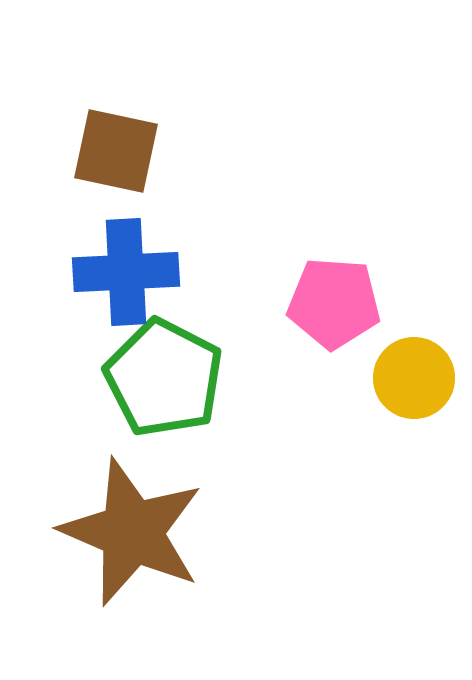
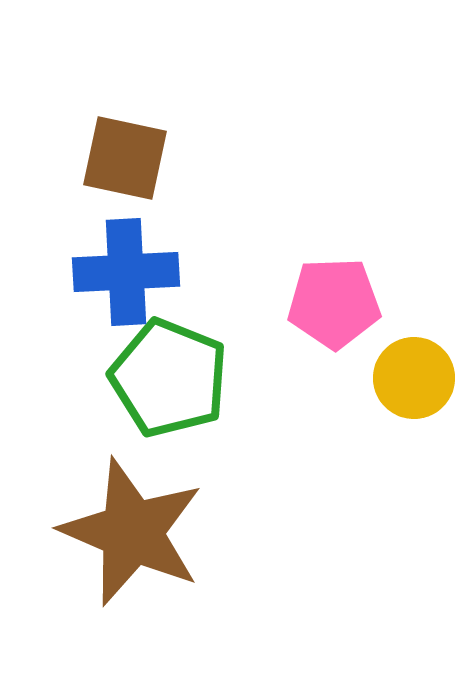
brown square: moved 9 px right, 7 px down
pink pentagon: rotated 6 degrees counterclockwise
green pentagon: moved 5 px right; rotated 5 degrees counterclockwise
